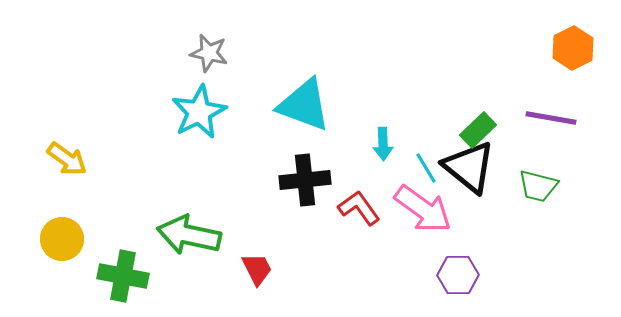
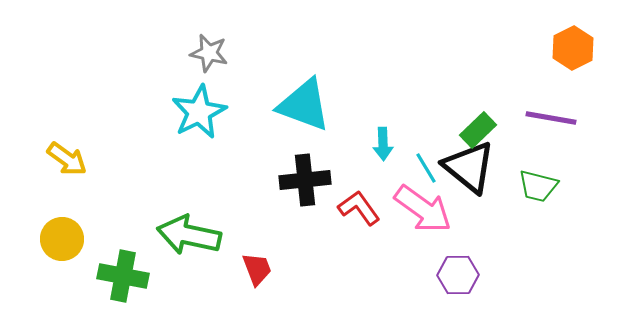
red trapezoid: rotated 6 degrees clockwise
